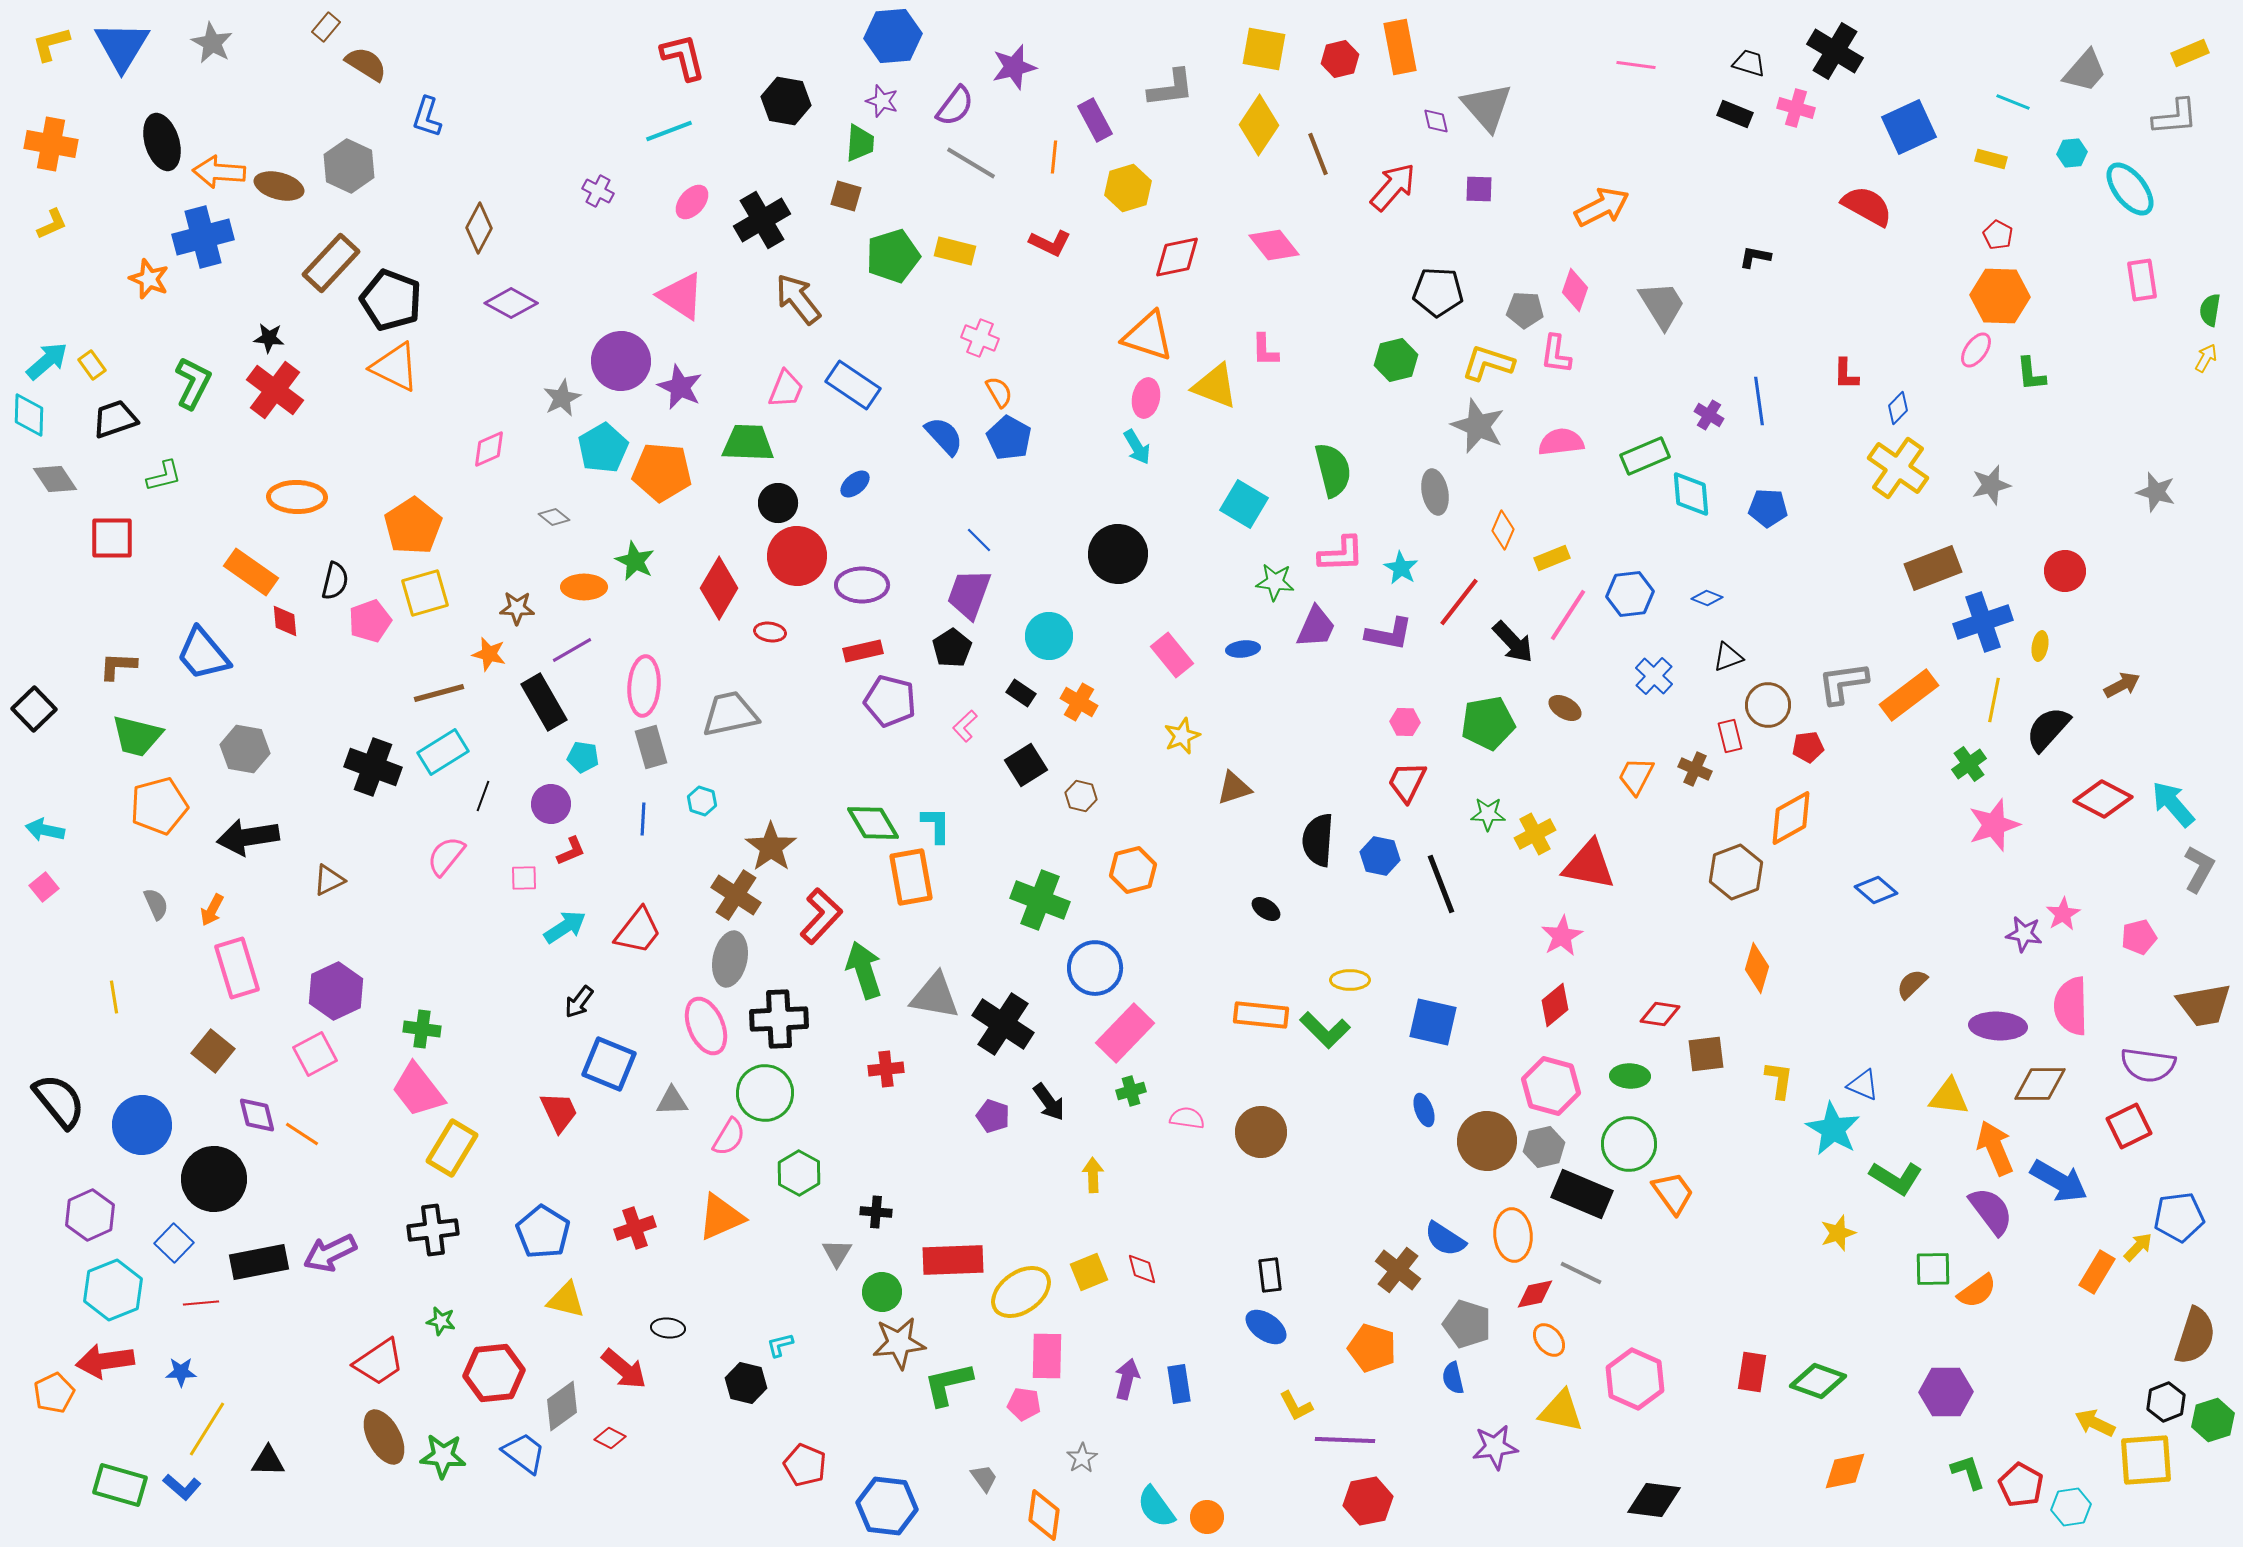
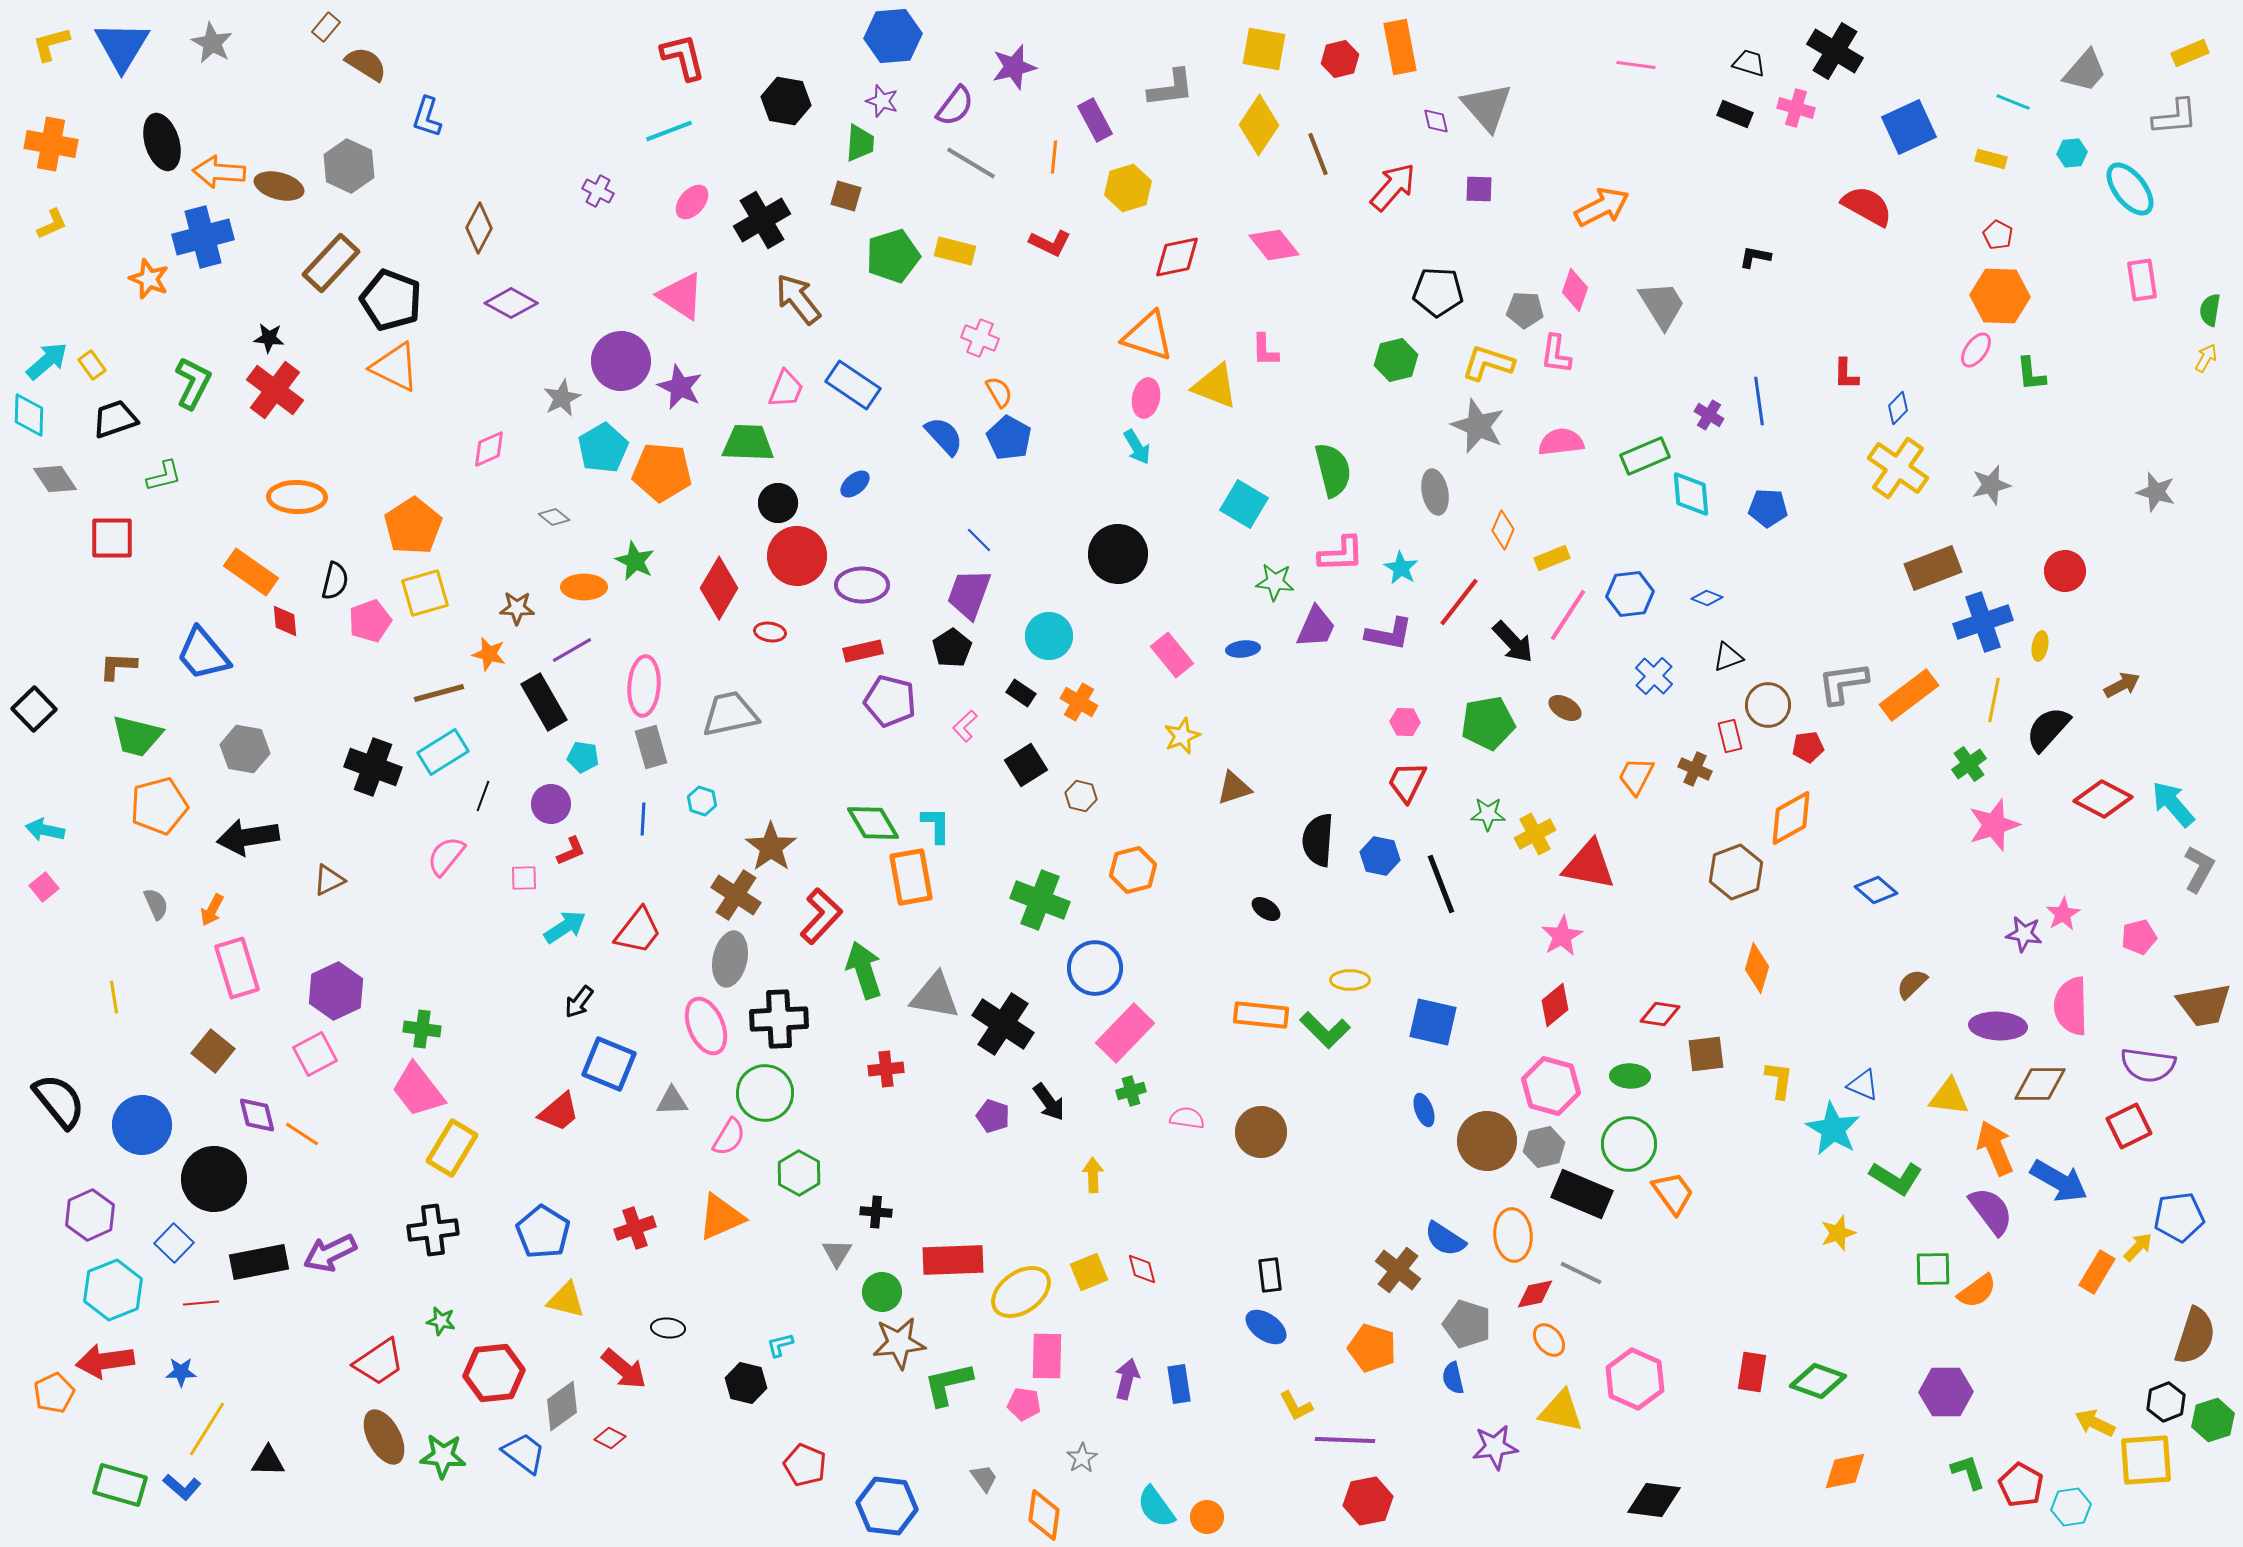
red trapezoid at (559, 1112): rotated 75 degrees clockwise
